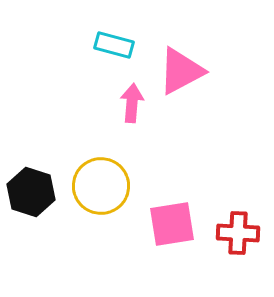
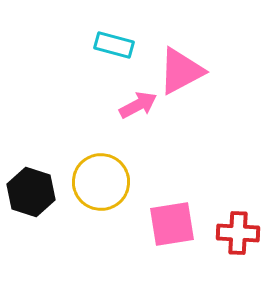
pink arrow: moved 6 px right, 2 px down; rotated 57 degrees clockwise
yellow circle: moved 4 px up
